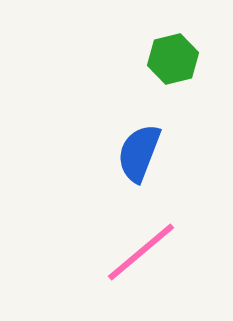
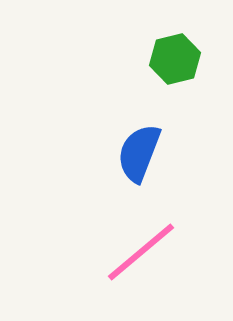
green hexagon: moved 2 px right
